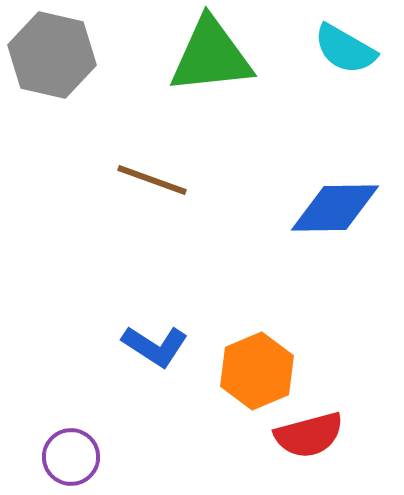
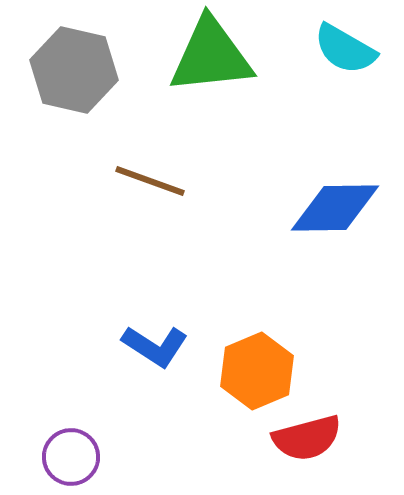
gray hexagon: moved 22 px right, 15 px down
brown line: moved 2 px left, 1 px down
red semicircle: moved 2 px left, 3 px down
